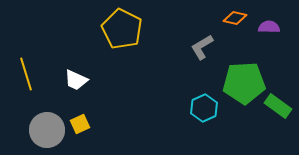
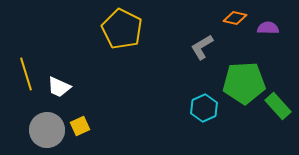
purple semicircle: moved 1 px left, 1 px down
white trapezoid: moved 17 px left, 7 px down
green rectangle: rotated 12 degrees clockwise
yellow square: moved 2 px down
